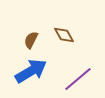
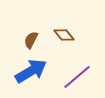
brown diamond: rotated 10 degrees counterclockwise
purple line: moved 1 px left, 2 px up
